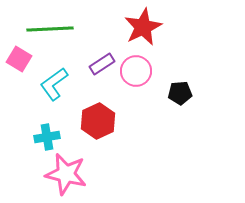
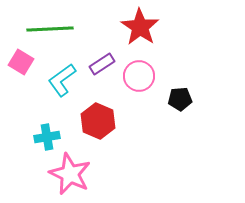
red star: moved 3 px left; rotated 12 degrees counterclockwise
pink square: moved 2 px right, 3 px down
pink circle: moved 3 px right, 5 px down
cyan L-shape: moved 8 px right, 4 px up
black pentagon: moved 6 px down
red hexagon: rotated 12 degrees counterclockwise
pink star: moved 4 px right; rotated 12 degrees clockwise
